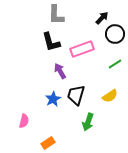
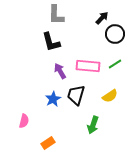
pink rectangle: moved 6 px right, 17 px down; rotated 25 degrees clockwise
green arrow: moved 5 px right, 3 px down
